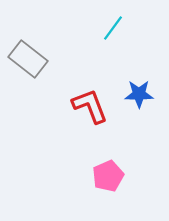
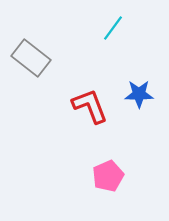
gray rectangle: moved 3 px right, 1 px up
